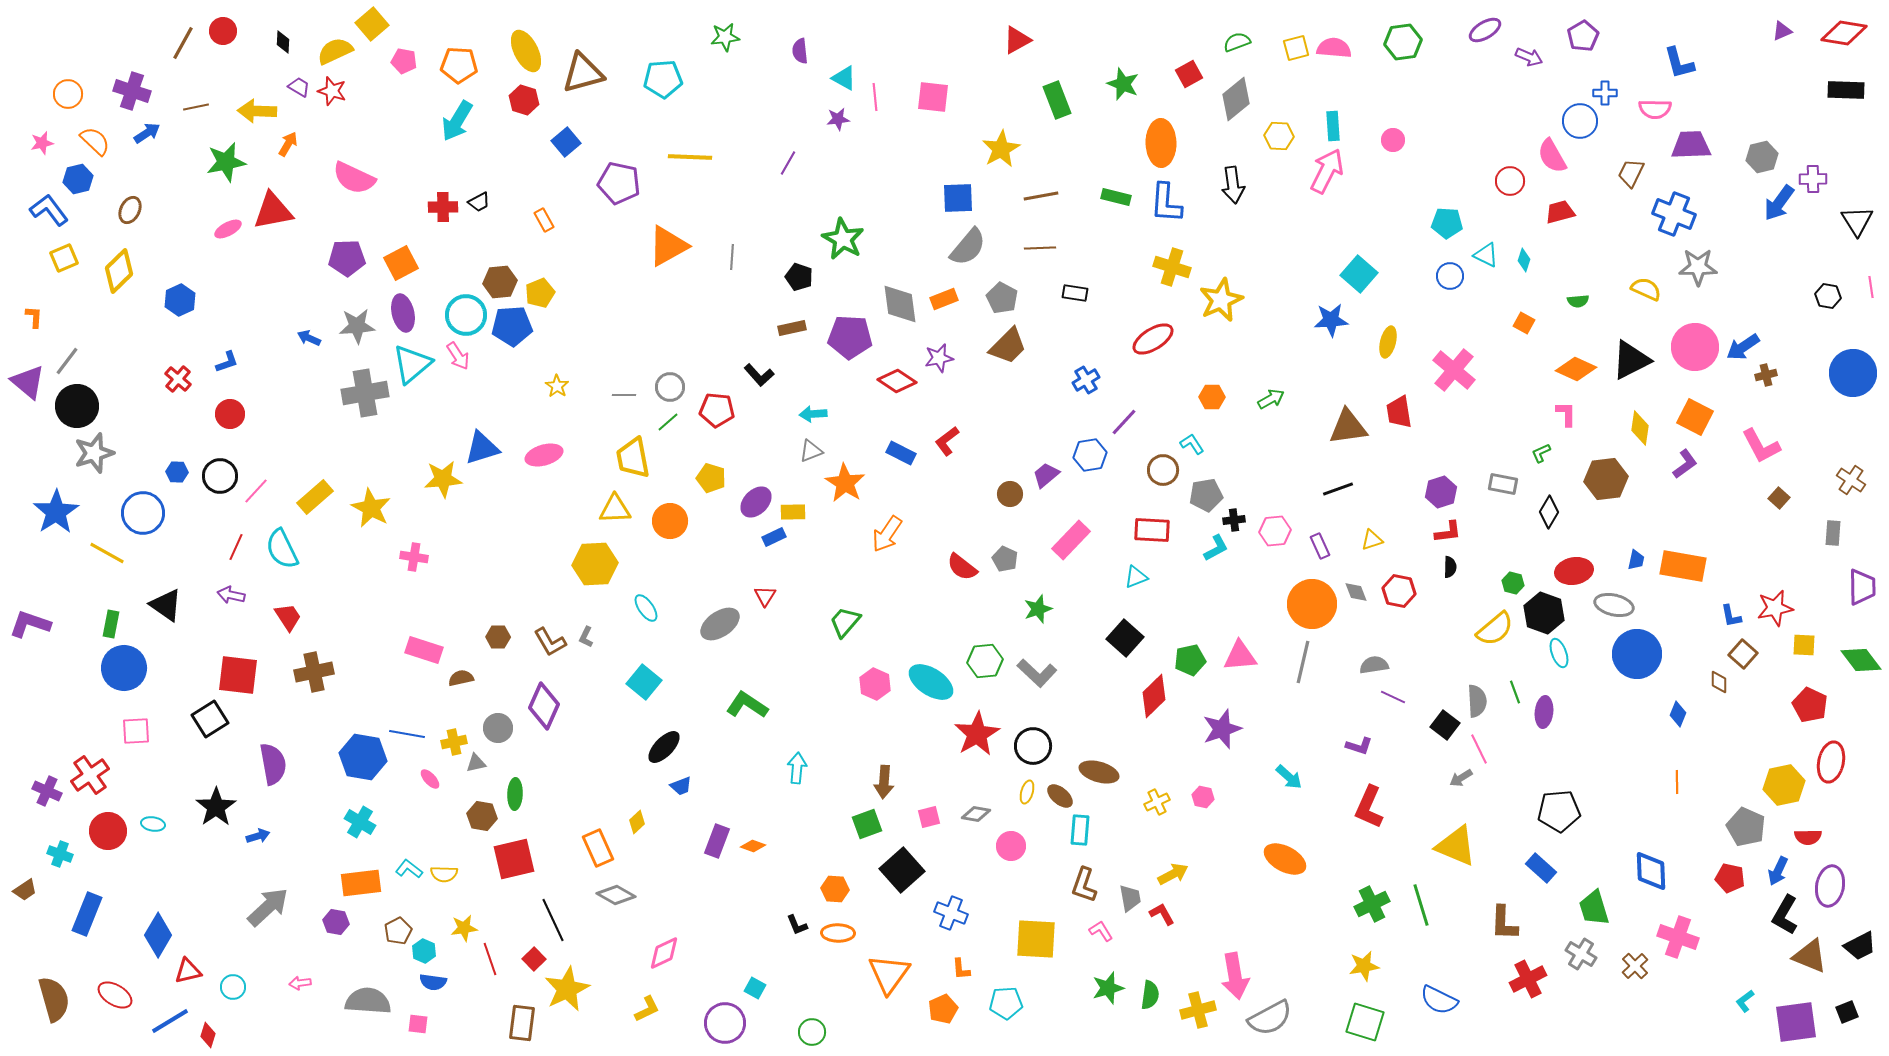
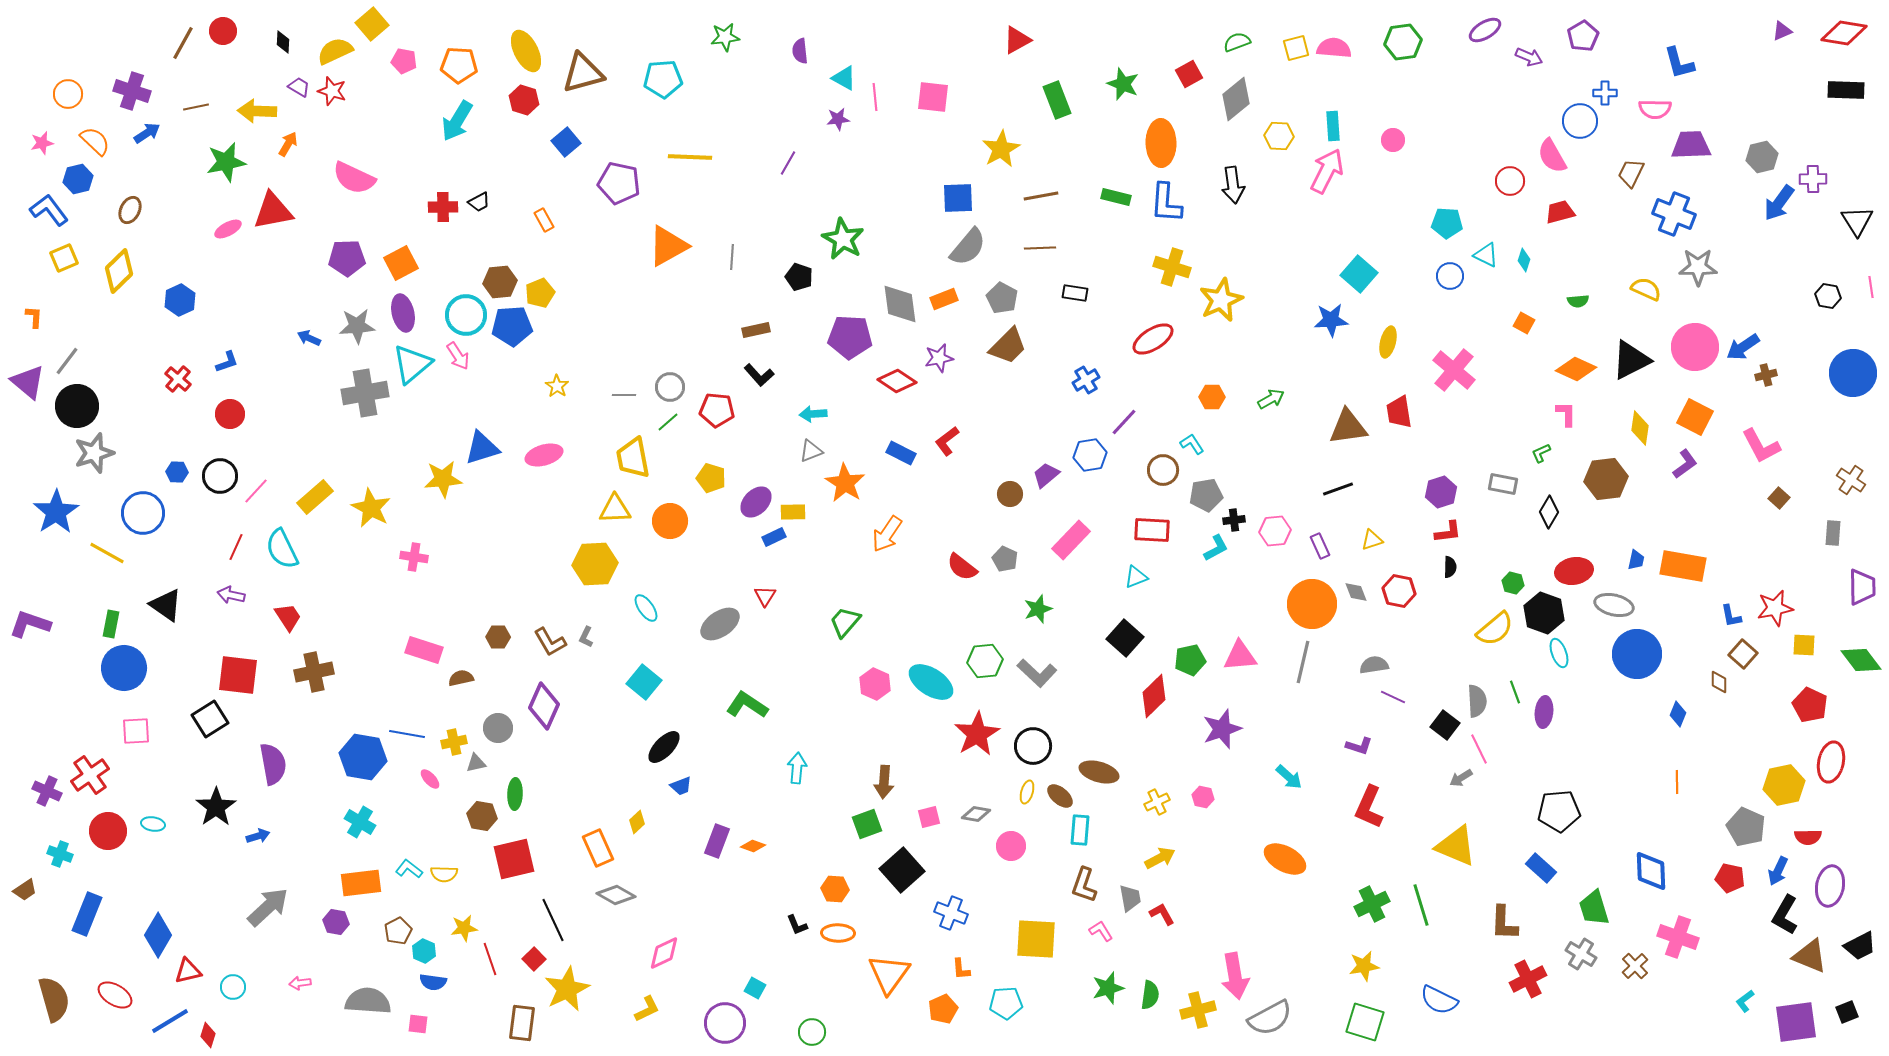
brown rectangle at (792, 328): moved 36 px left, 2 px down
yellow arrow at (1173, 874): moved 13 px left, 16 px up
